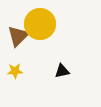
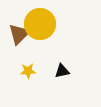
brown triangle: moved 1 px right, 2 px up
yellow star: moved 13 px right
